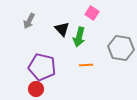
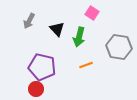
black triangle: moved 5 px left
gray hexagon: moved 2 px left, 1 px up
orange line: rotated 16 degrees counterclockwise
